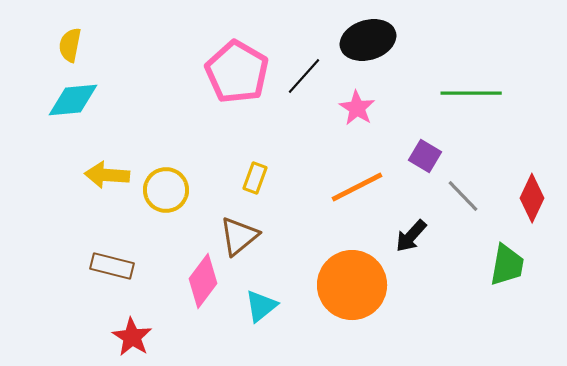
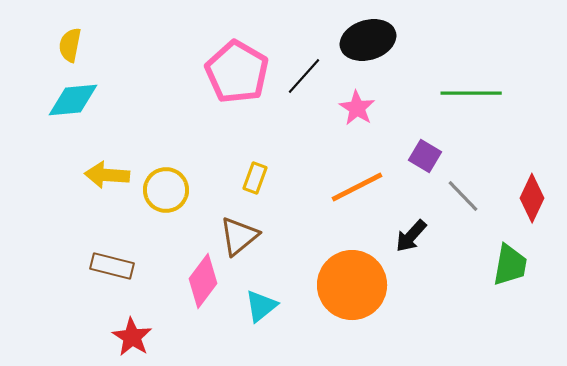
green trapezoid: moved 3 px right
